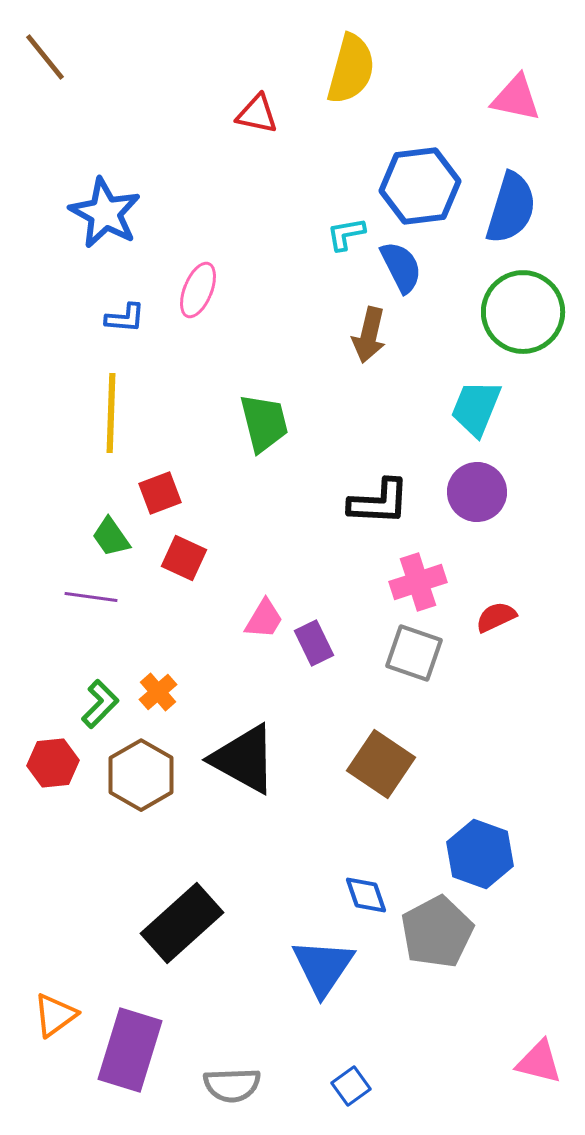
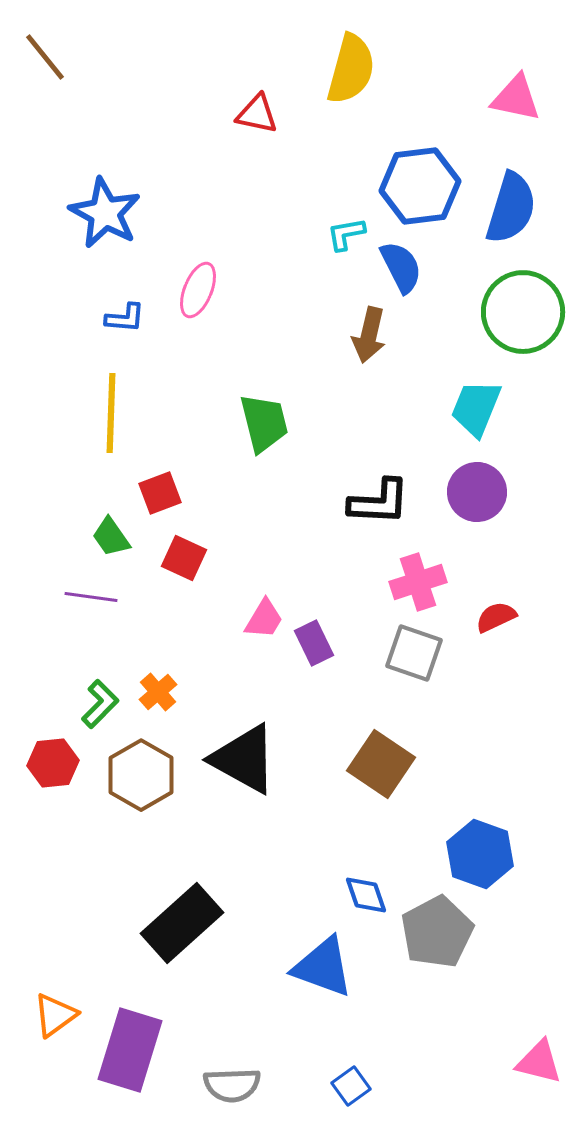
blue triangle at (323, 967): rotated 44 degrees counterclockwise
